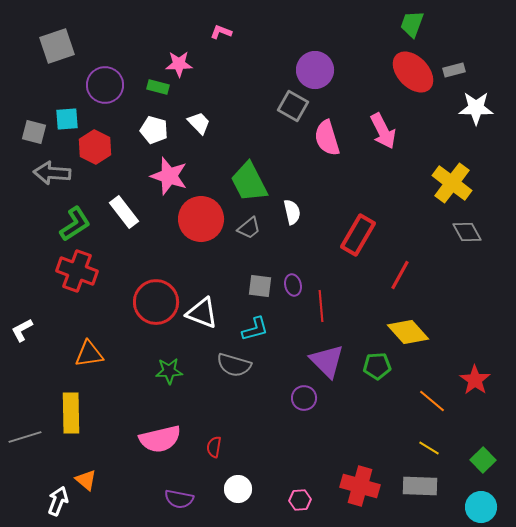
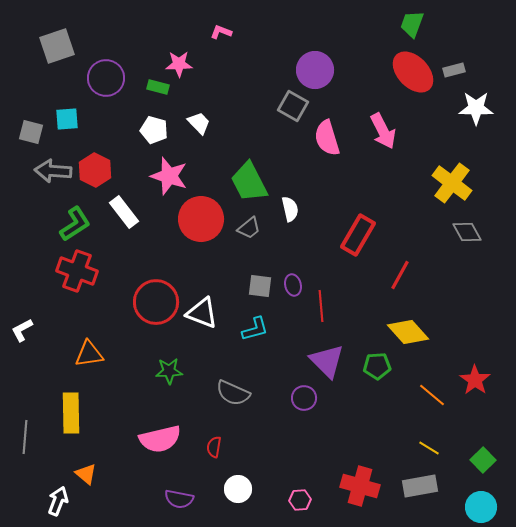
purple circle at (105, 85): moved 1 px right, 7 px up
gray square at (34, 132): moved 3 px left
red hexagon at (95, 147): moved 23 px down
gray arrow at (52, 173): moved 1 px right, 2 px up
white semicircle at (292, 212): moved 2 px left, 3 px up
gray semicircle at (234, 365): moved 1 px left, 28 px down; rotated 8 degrees clockwise
orange line at (432, 401): moved 6 px up
gray line at (25, 437): rotated 68 degrees counterclockwise
orange triangle at (86, 480): moved 6 px up
gray rectangle at (420, 486): rotated 12 degrees counterclockwise
